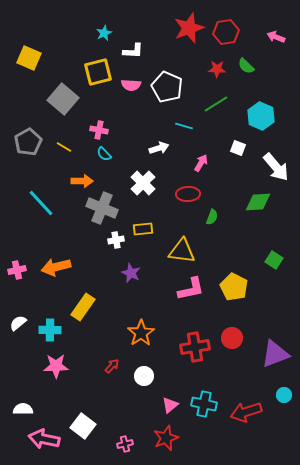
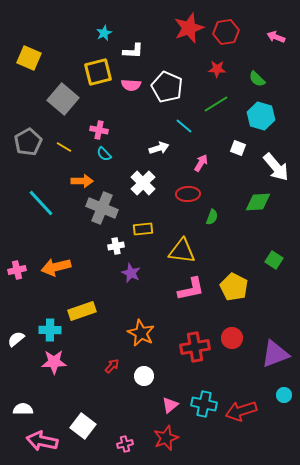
green semicircle at (246, 66): moved 11 px right, 13 px down
cyan hexagon at (261, 116): rotated 8 degrees counterclockwise
cyan line at (184, 126): rotated 24 degrees clockwise
white cross at (116, 240): moved 6 px down
yellow rectangle at (83, 307): moved 1 px left, 4 px down; rotated 36 degrees clockwise
white semicircle at (18, 323): moved 2 px left, 16 px down
orange star at (141, 333): rotated 12 degrees counterclockwise
pink star at (56, 366): moved 2 px left, 4 px up
red arrow at (246, 412): moved 5 px left, 1 px up
pink arrow at (44, 439): moved 2 px left, 2 px down
